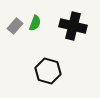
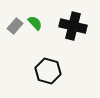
green semicircle: rotated 63 degrees counterclockwise
